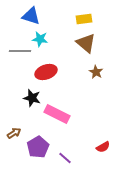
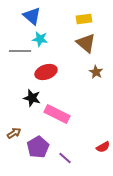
blue triangle: moved 1 px right; rotated 24 degrees clockwise
